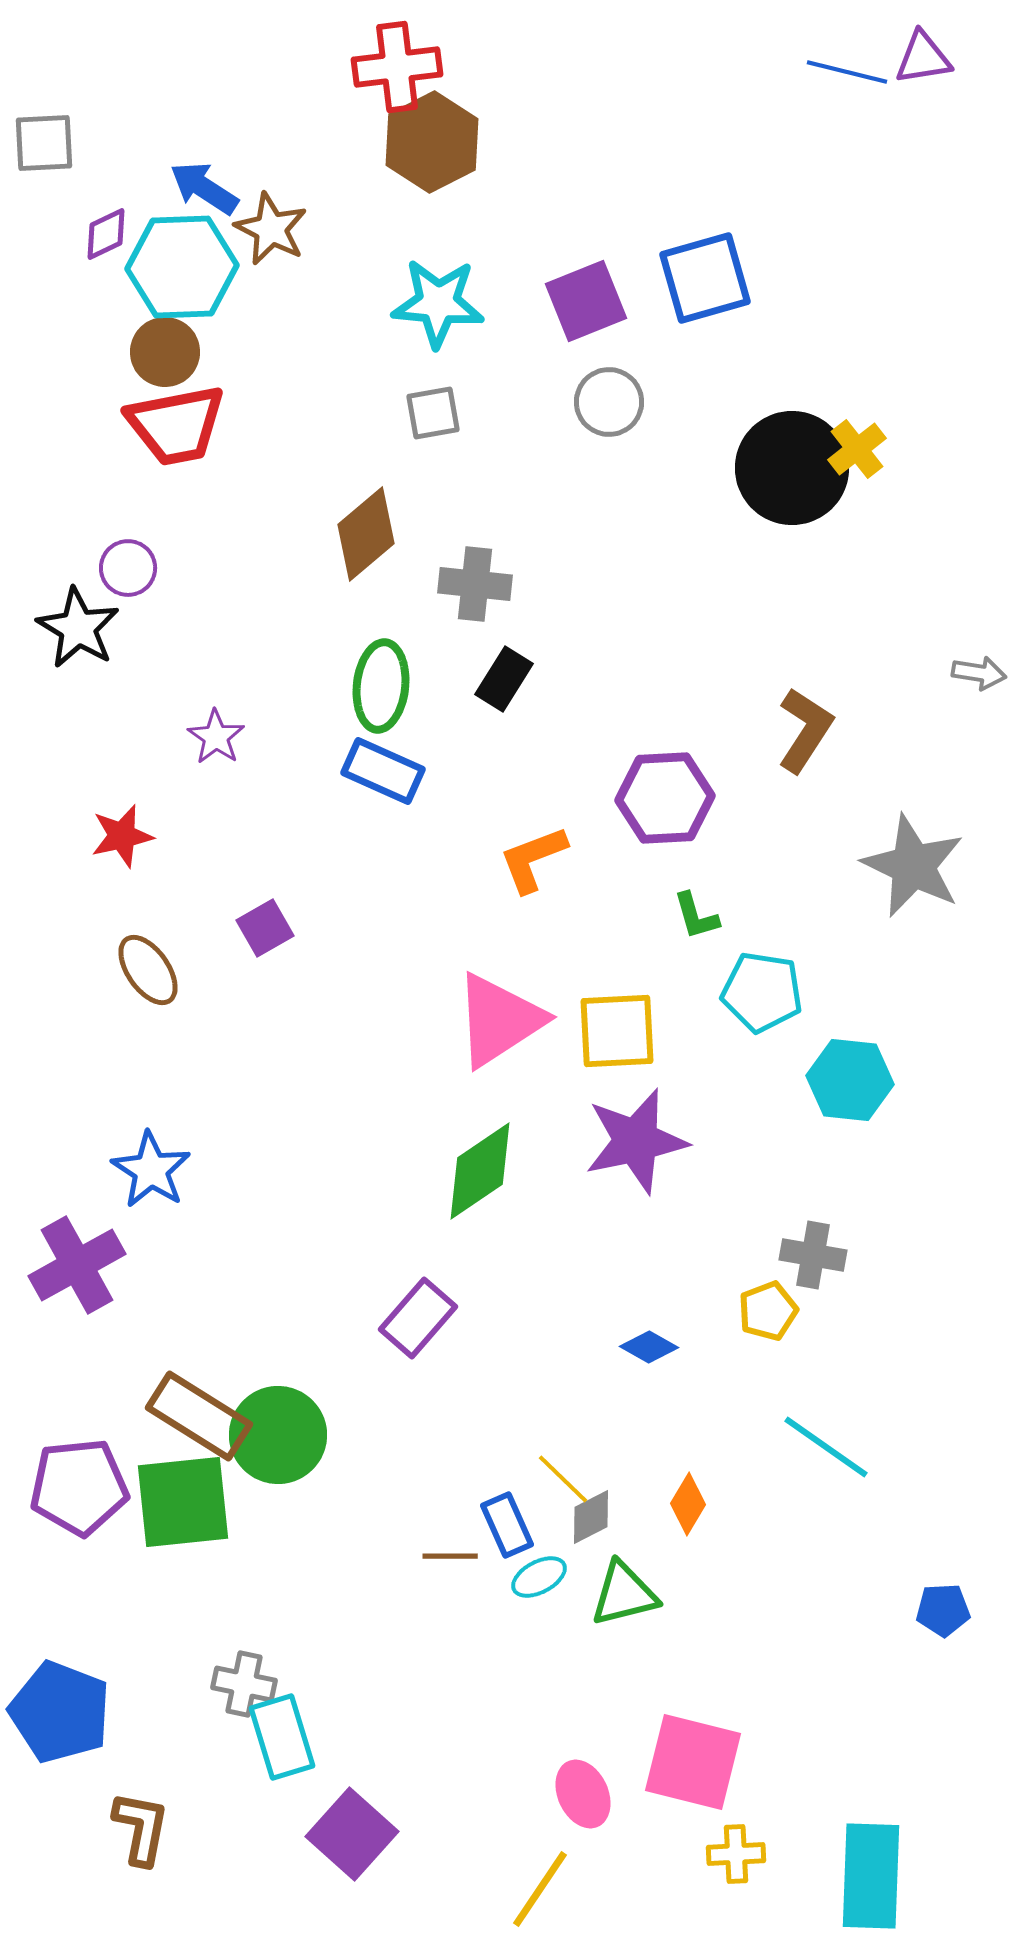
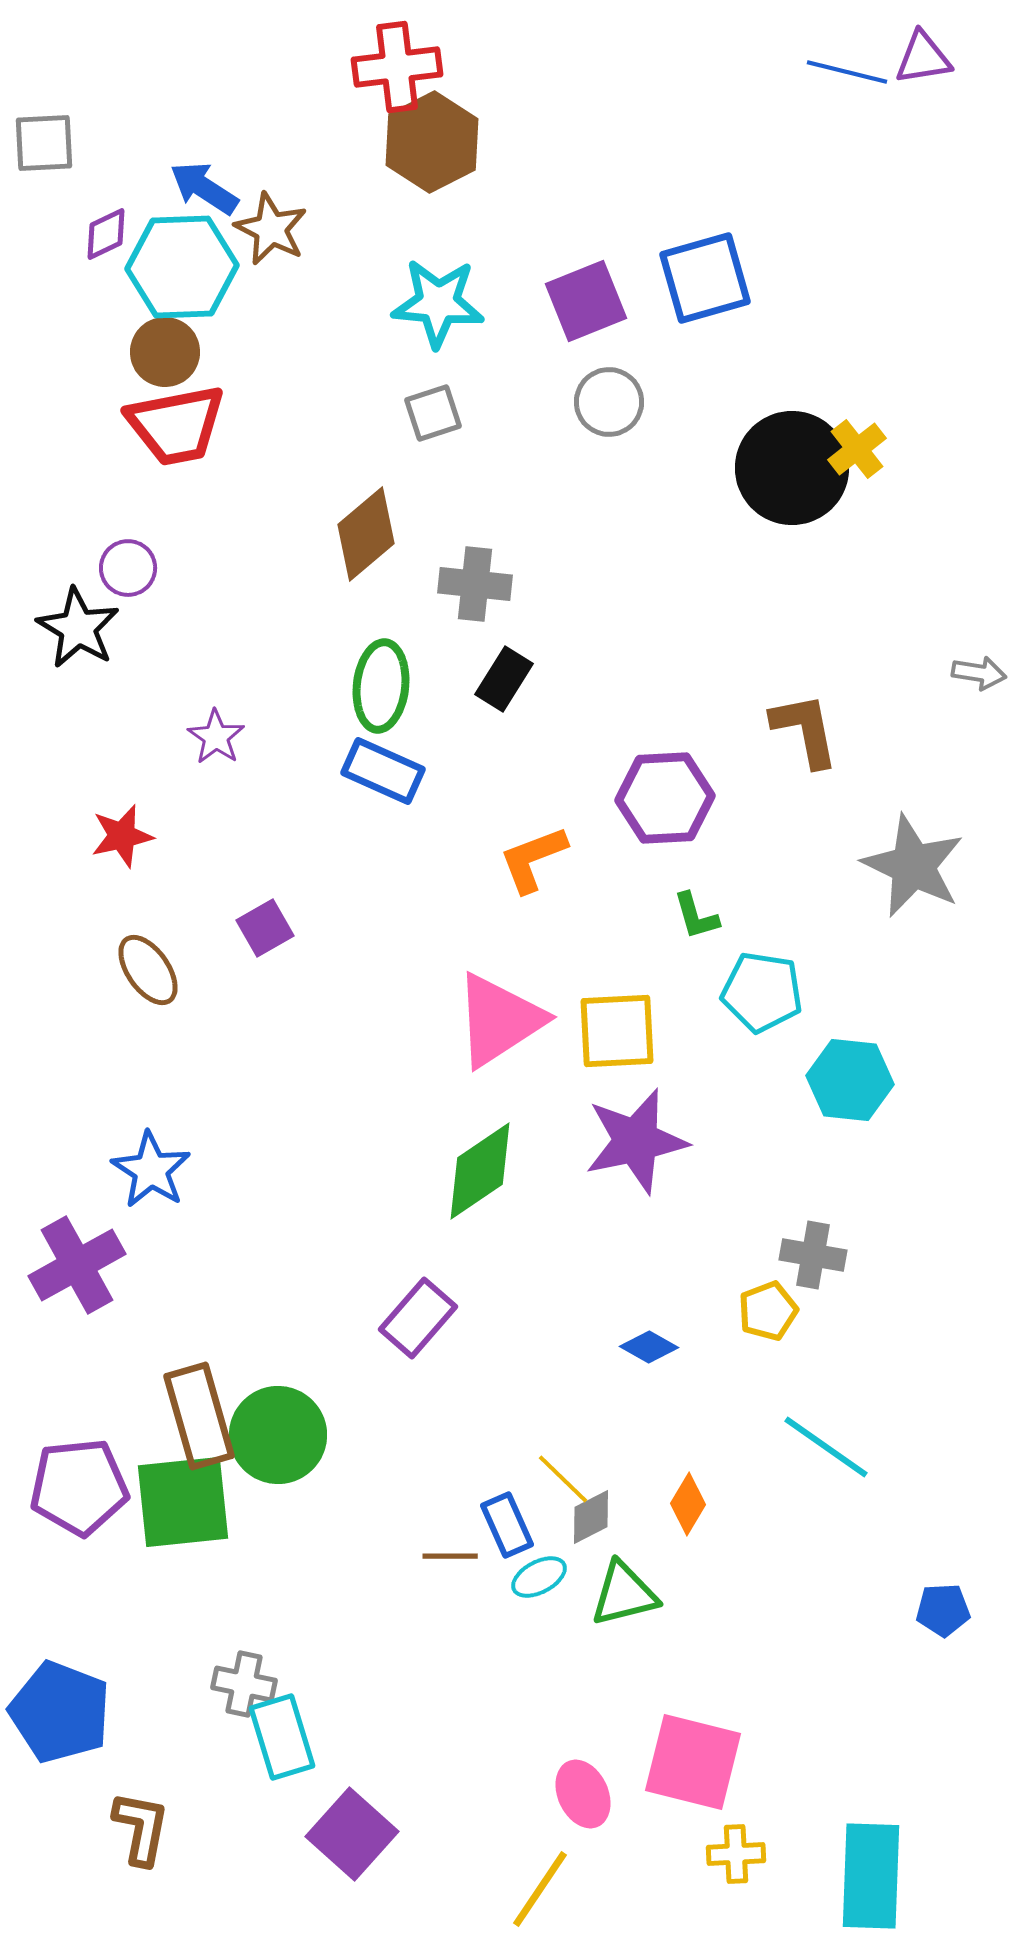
gray square at (433, 413): rotated 8 degrees counterclockwise
brown L-shape at (805, 730): rotated 44 degrees counterclockwise
brown rectangle at (199, 1416): rotated 42 degrees clockwise
